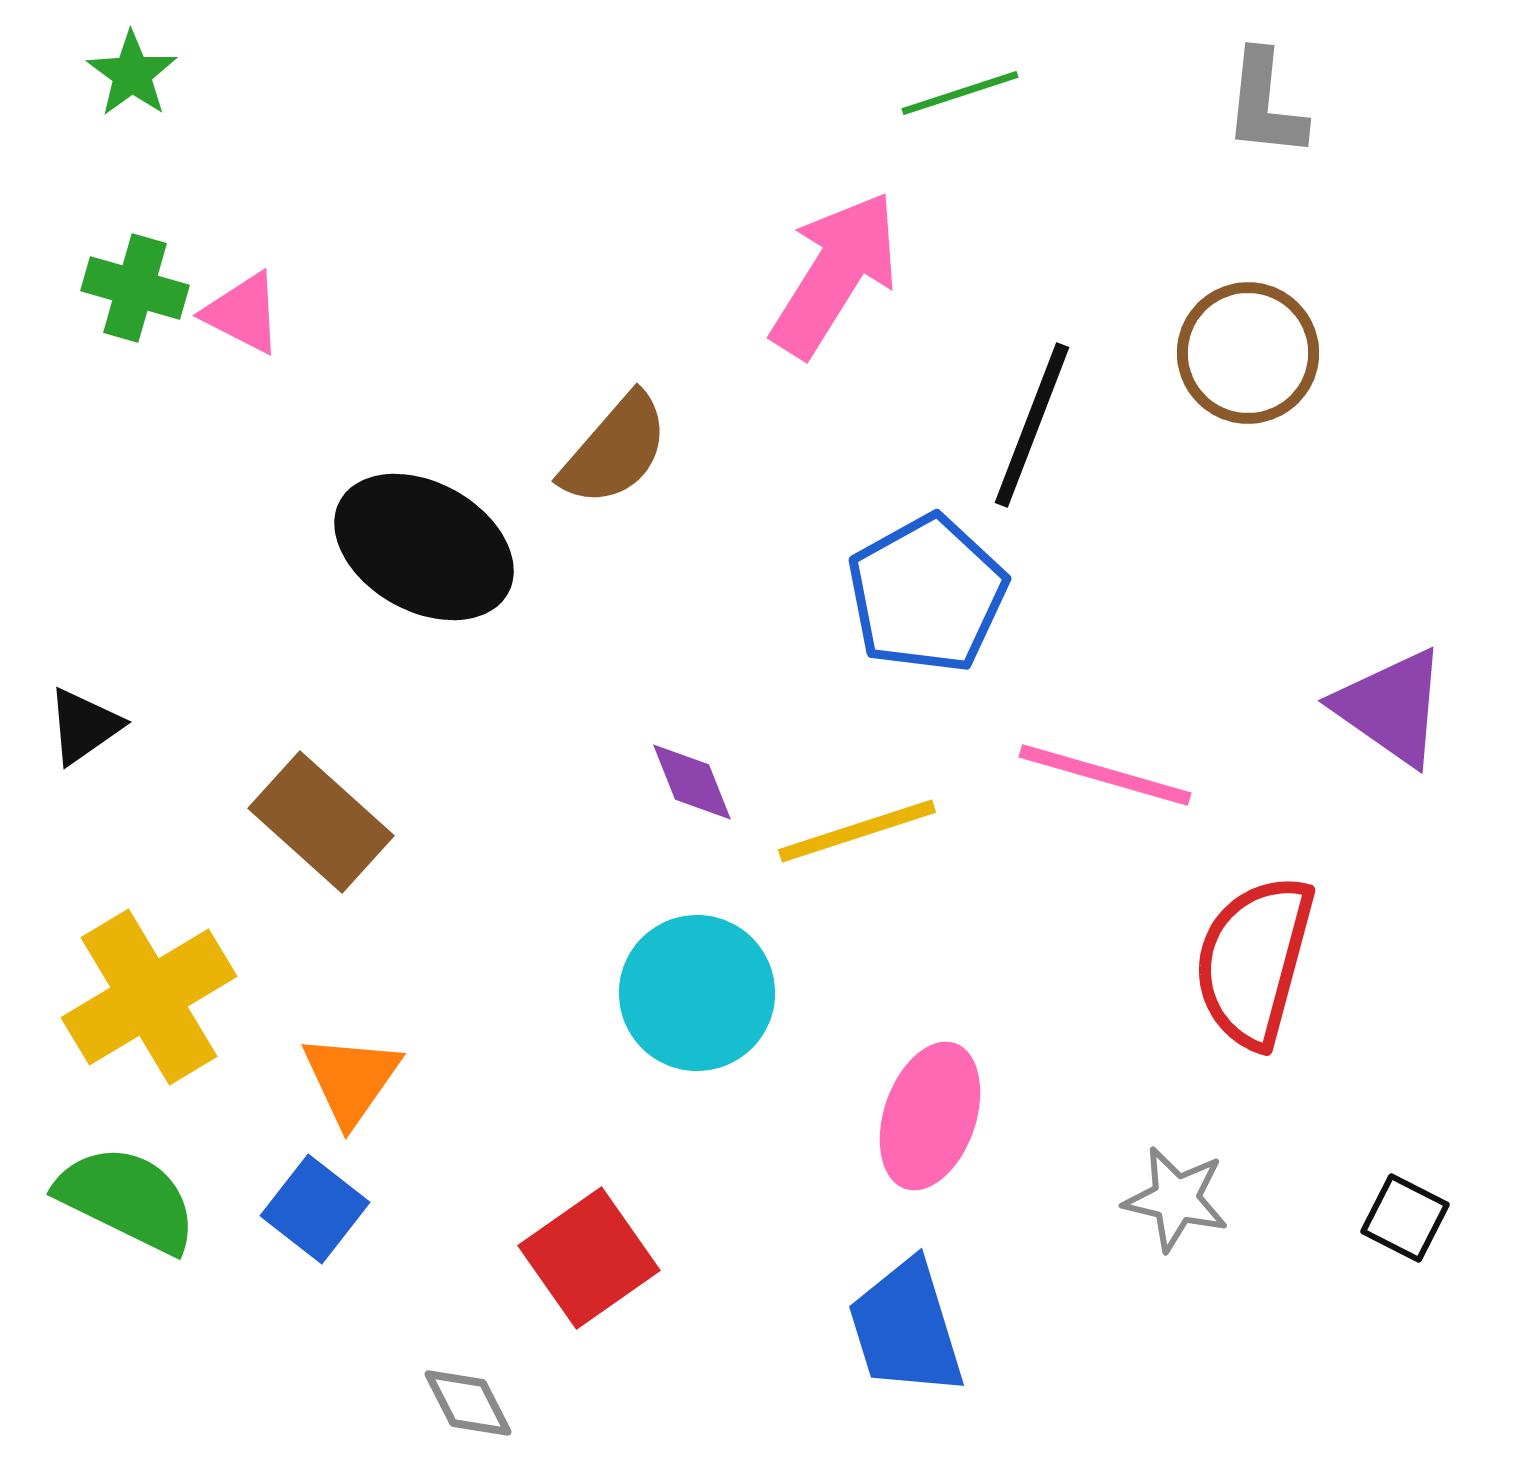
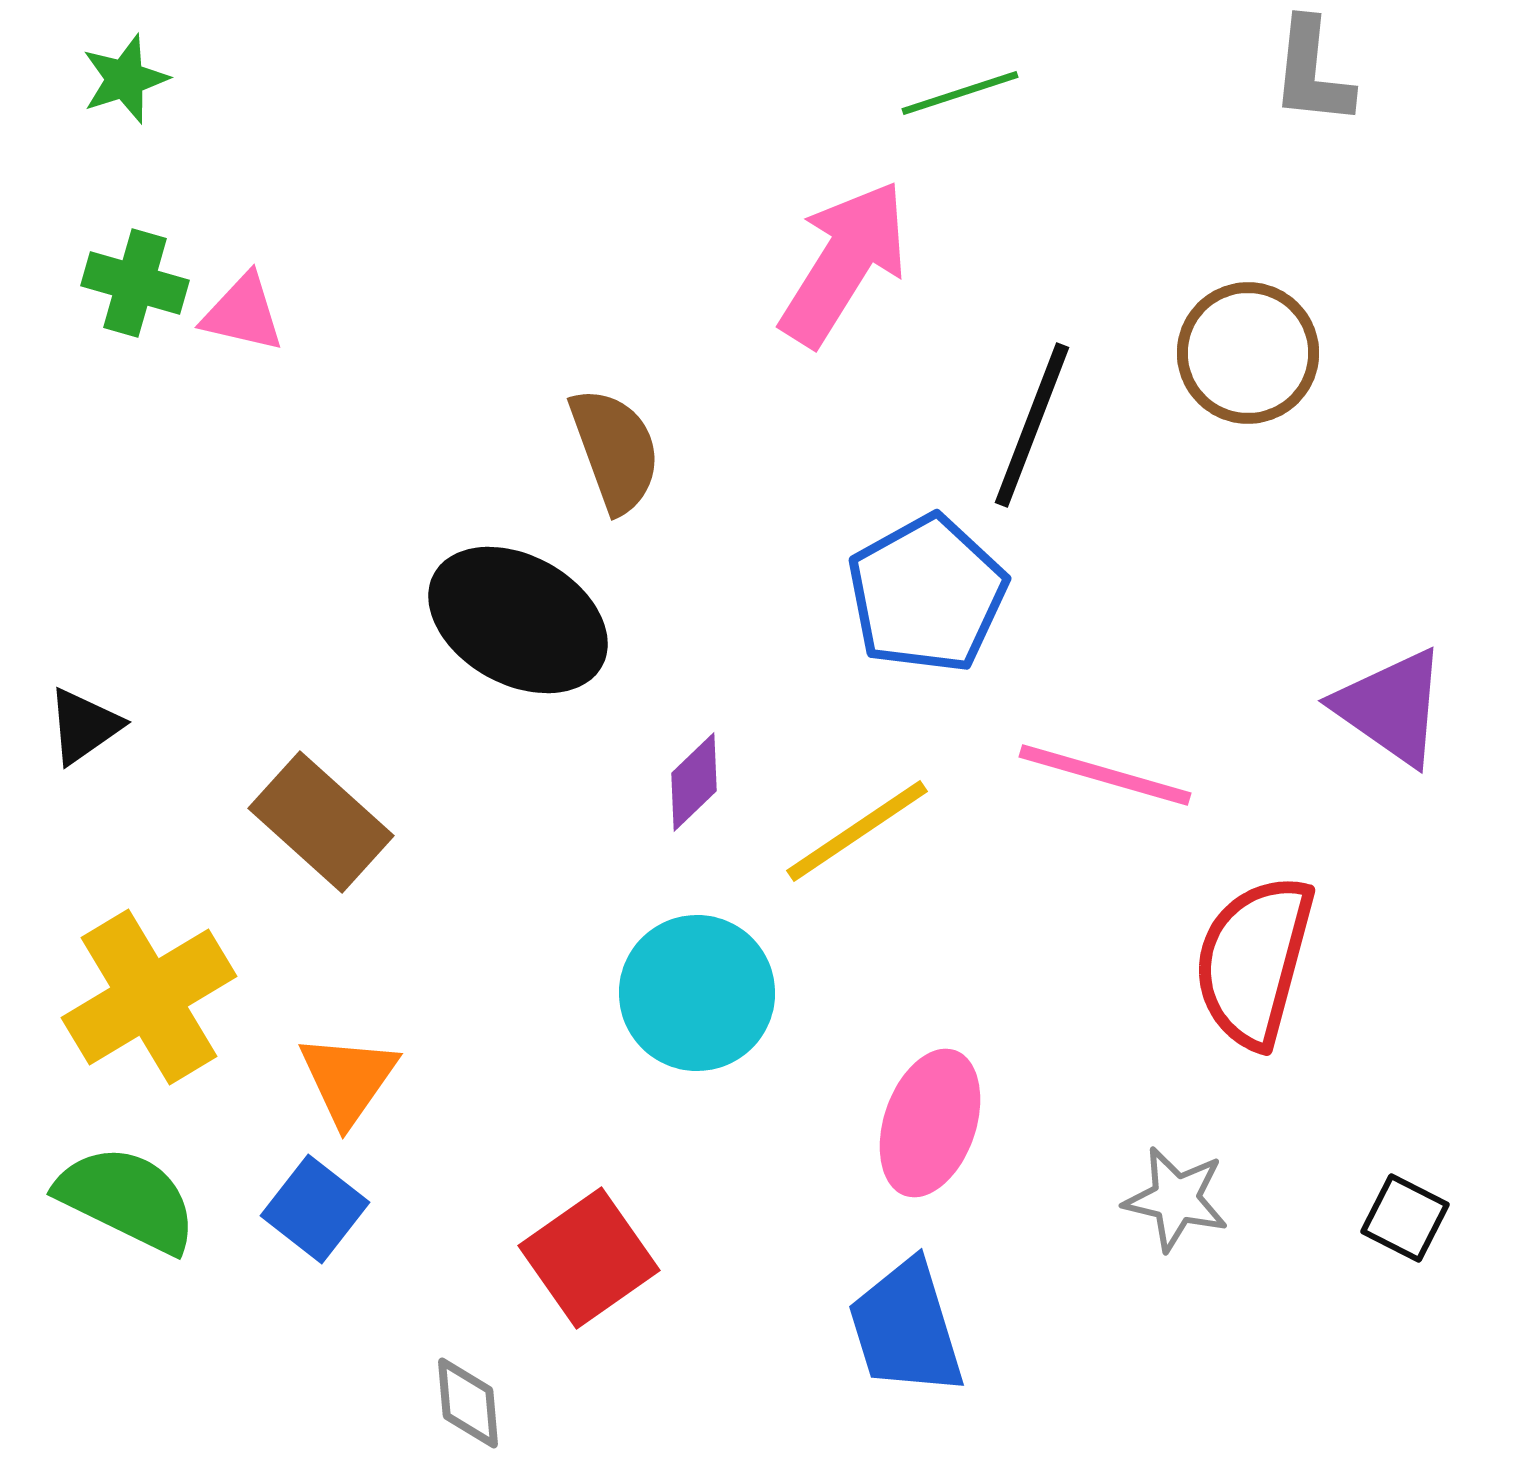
green star: moved 7 px left, 5 px down; rotated 18 degrees clockwise
gray L-shape: moved 47 px right, 32 px up
pink arrow: moved 9 px right, 11 px up
green cross: moved 5 px up
pink triangle: rotated 14 degrees counterclockwise
brown semicircle: rotated 61 degrees counterclockwise
black ellipse: moved 94 px right, 73 px down
purple diamond: moved 2 px right; rotated 68 degrees clockwise
yellow line: rotated 16 degrees counterclockwise
orange triangle: moved 3 px left
pink ellipse: moved 7 px down
gray diamond: rotated 22 degrees clockwise
